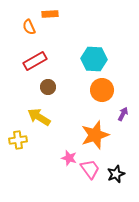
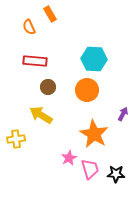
orange rectangle: rotated 63 degrees clockwise
red rectangle: rotated 35 degrees clockwise
orange circle: moved 15 px left
yellow arrow: moved 2 px right, 2 px up
orange star: moved 1 px left, 1 px up; rotated 24 degrees counterclockwise
yellow cross: moved 2 px left, 1 px up
pink star: rotated 28 degrees clockwise
pink trapezoid: rotated 20 degrees clockwise
black star: rotated 24 degrees clockwise
